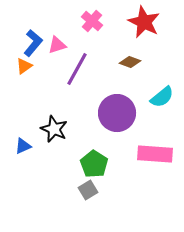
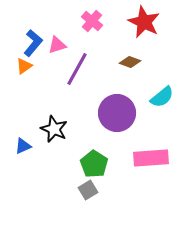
pink rectangle: moved 4 px left, 4 px down; rotated 8 degrees counterclockwise
